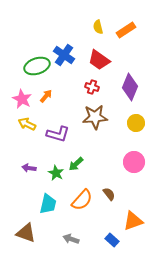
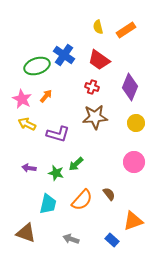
green star: rotated 14 degrees counterclockwise
